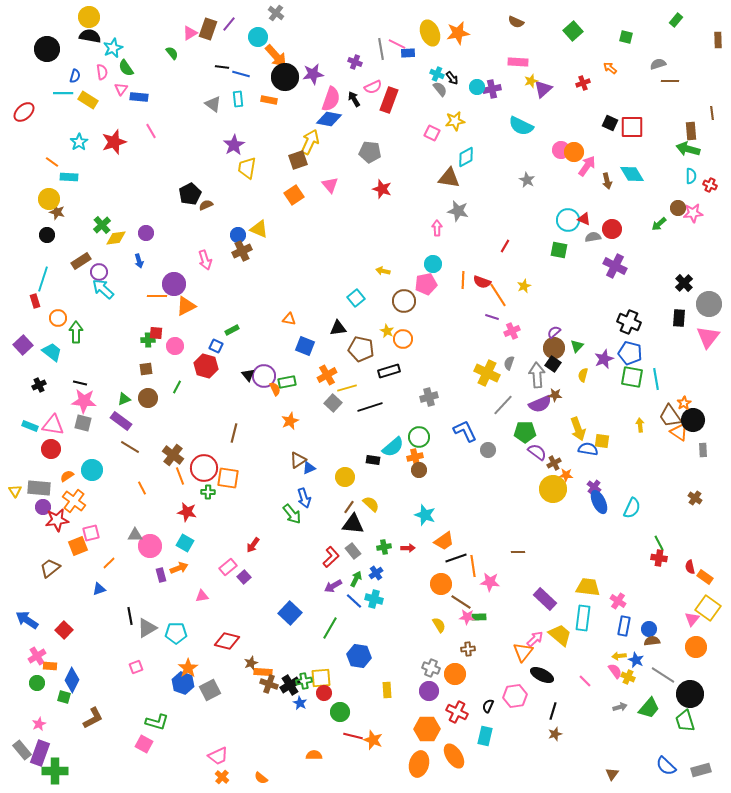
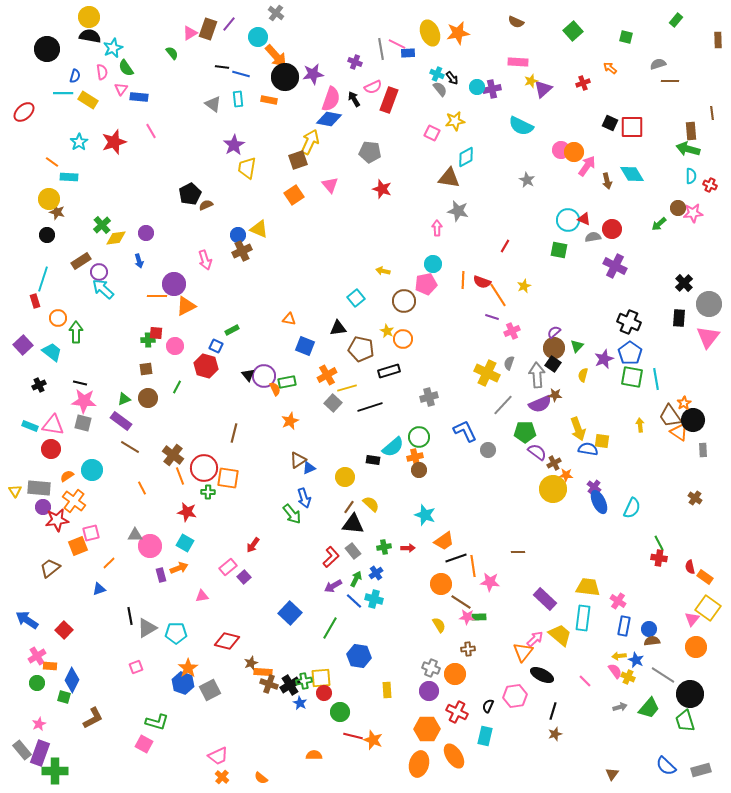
blue pentagon at (630, 353): rotated 20 degrees clockwise
